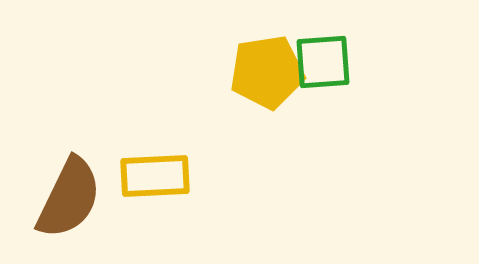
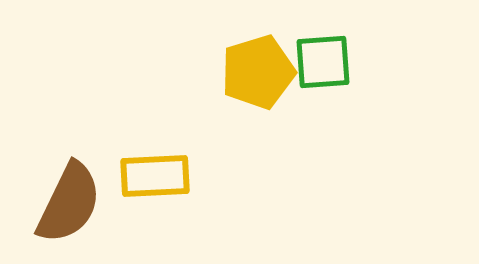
yellow pentagon: moved 9 px left; rotated 8 degrees counterclockwise
brown semicircle: moved 5 px down
